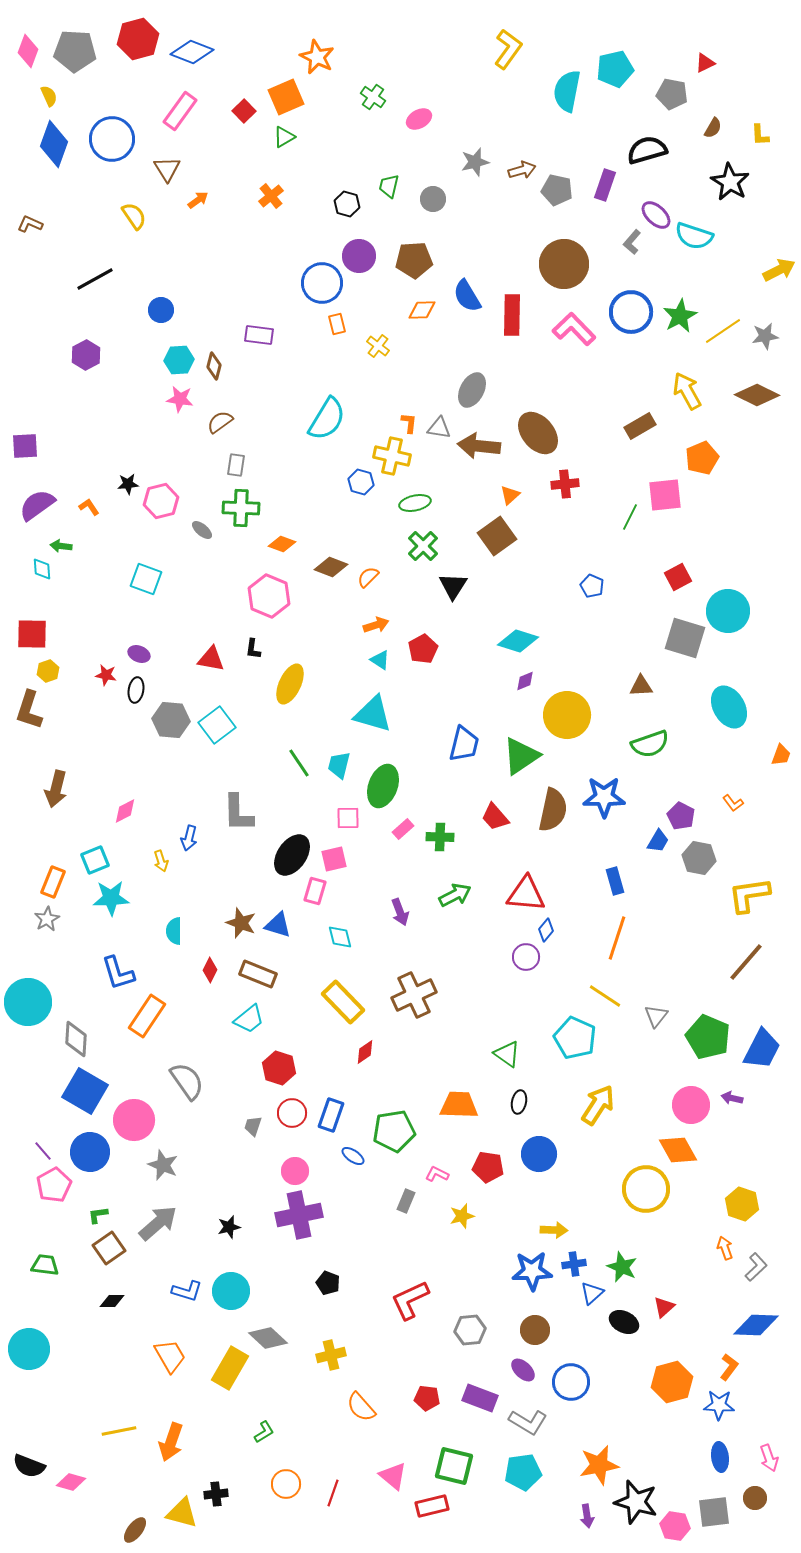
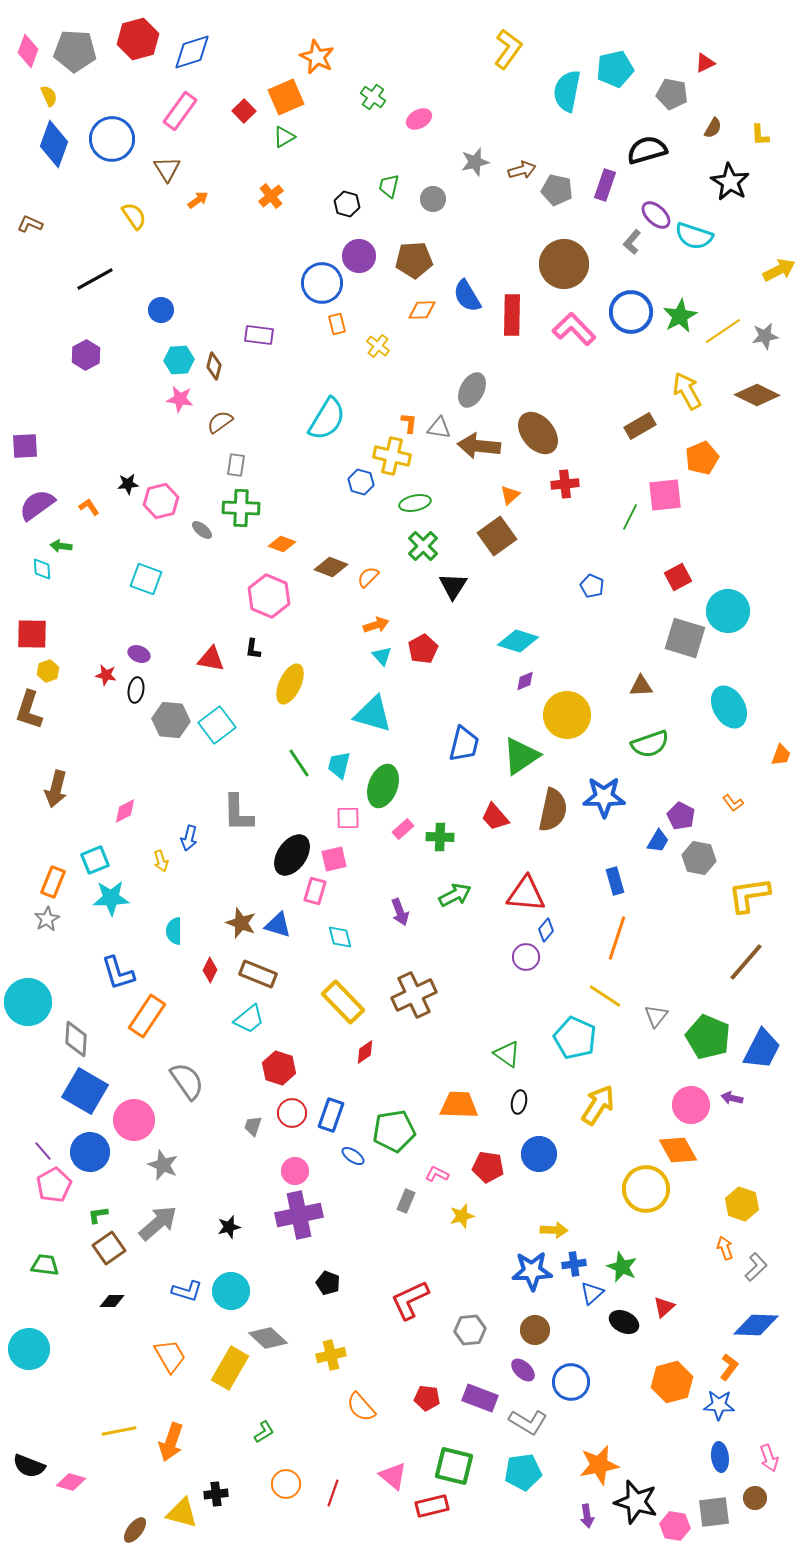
blue diamond at (192, 52): rotated 39 degrees counterclockwise
cyan triangle at (380, 660): moved 2 px right, 4 px up; rotated 15 degrees clockwise
